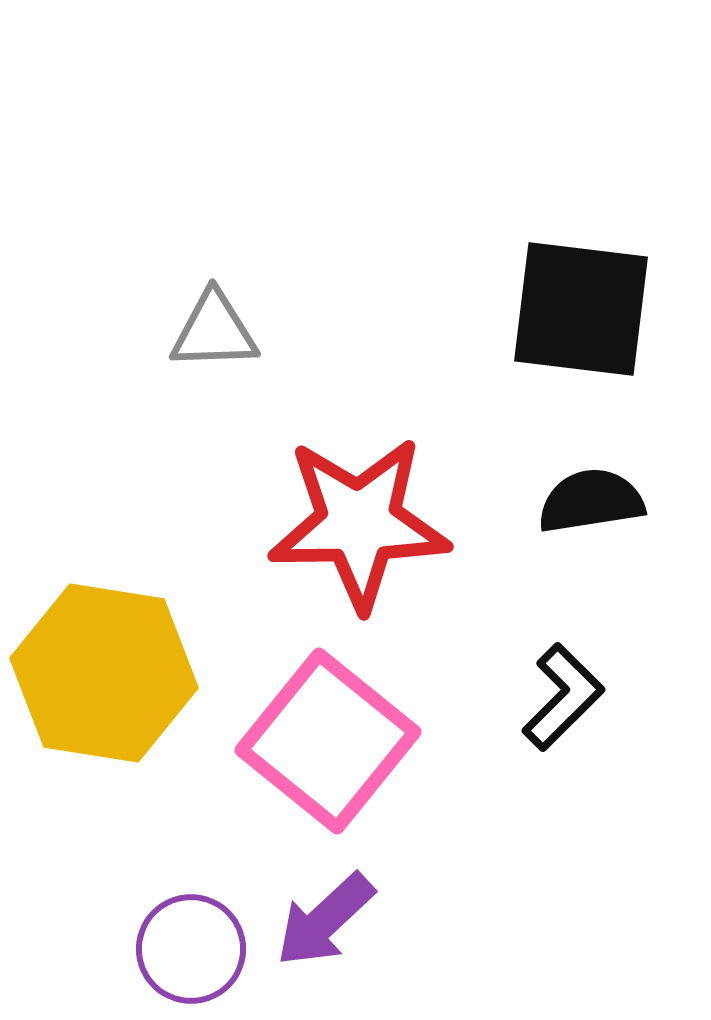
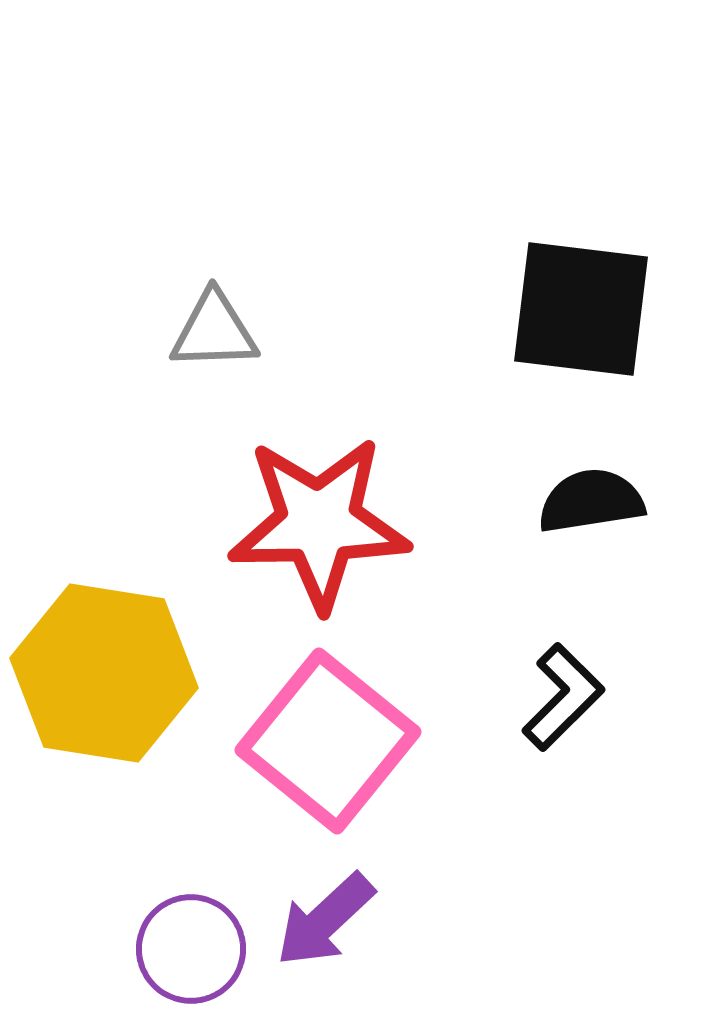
red star: moved 40 px left
